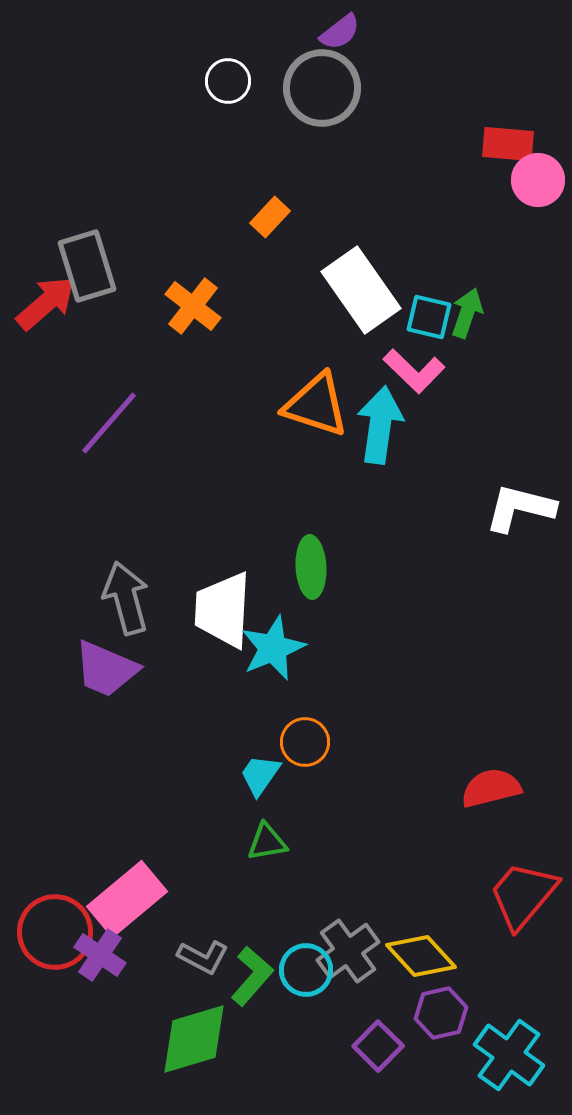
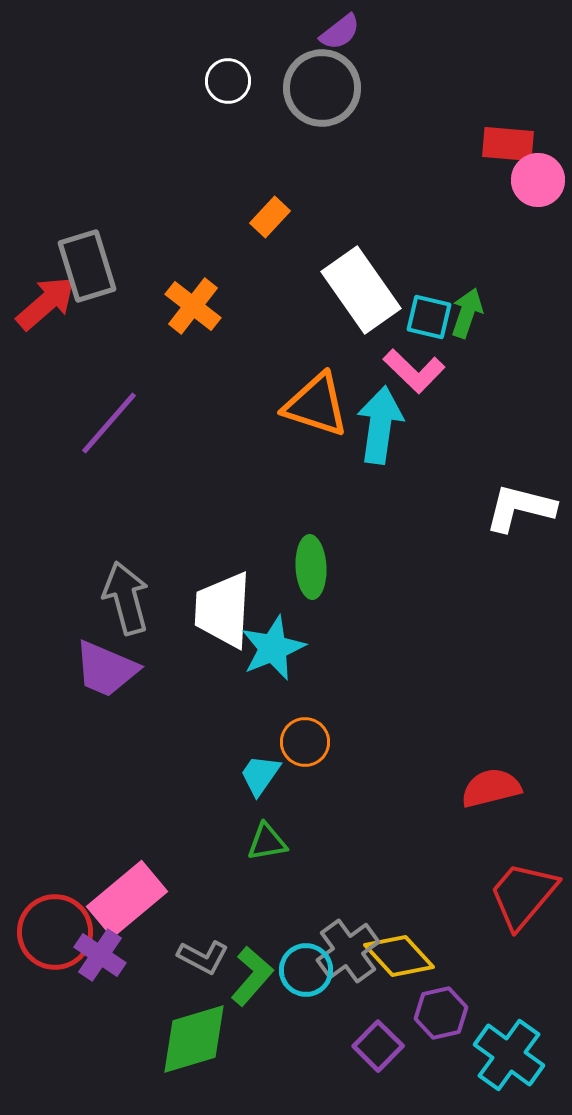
yellow diamond: moved 22 px left
